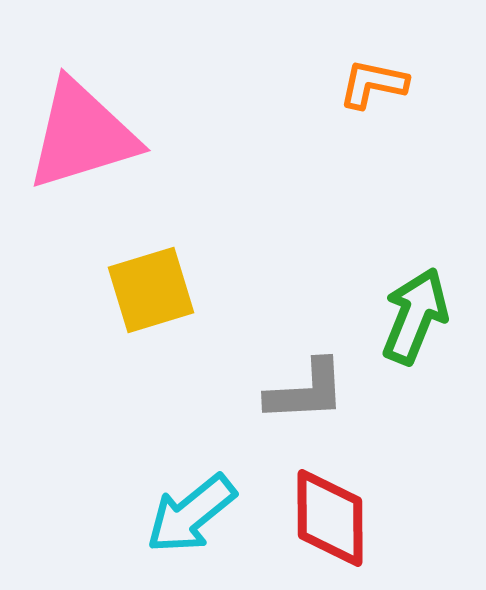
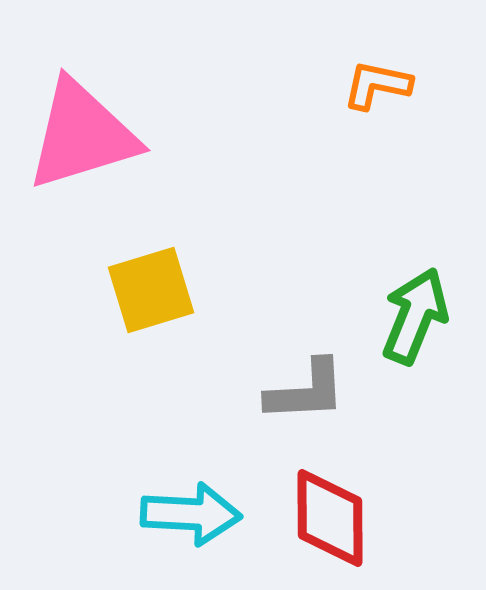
orange L-shape: moved 4 px right, 1 px down
cyan arrow: rotated 138 degrees counterclockwise
